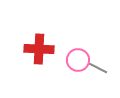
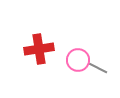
red cross: rotated 12 degrees counterclockwise
